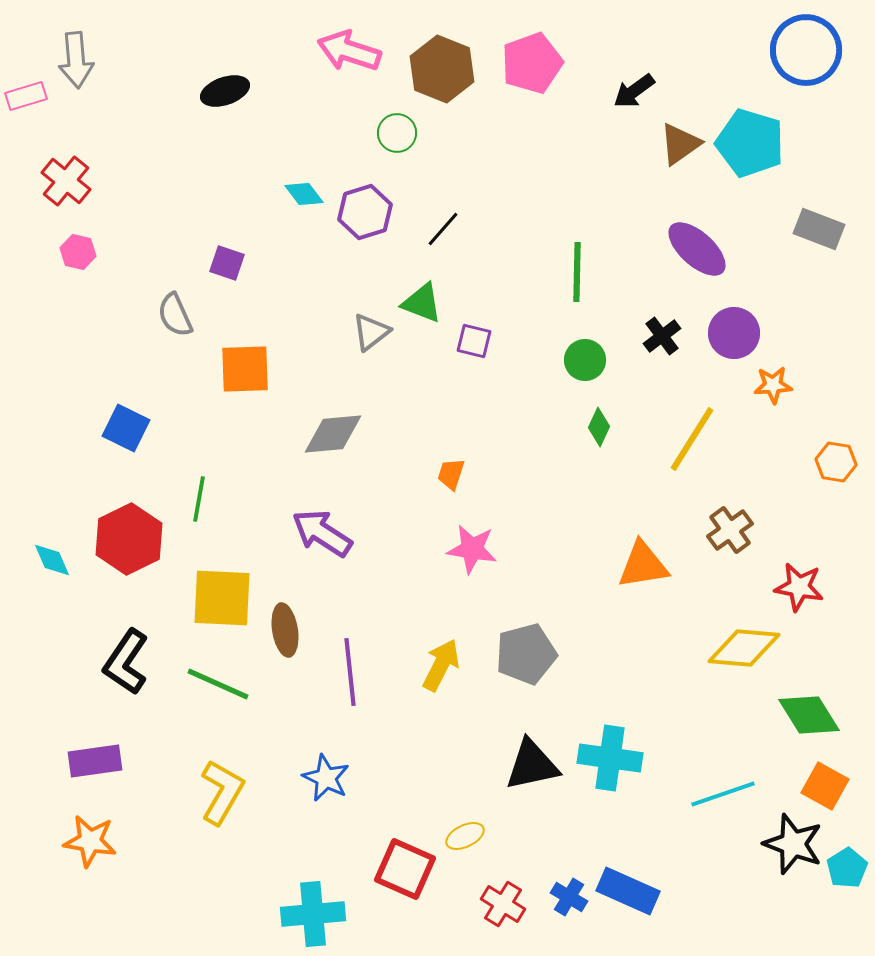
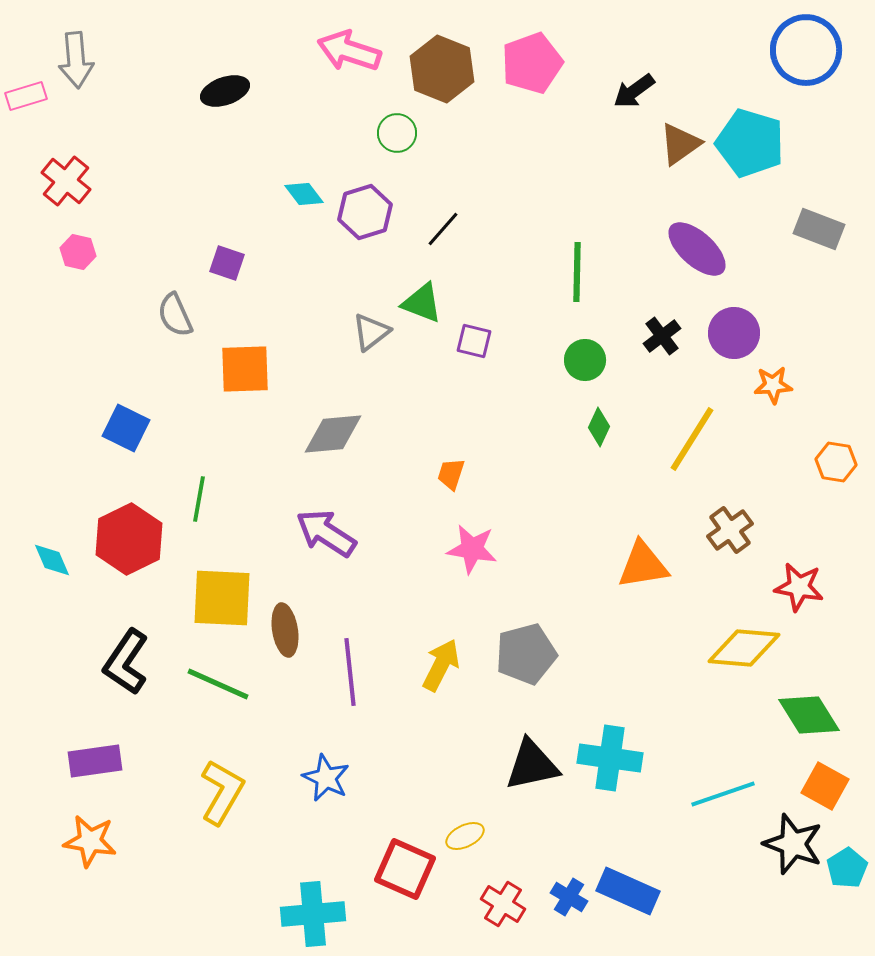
purple arrow at (322, 533): moved 4 px right
